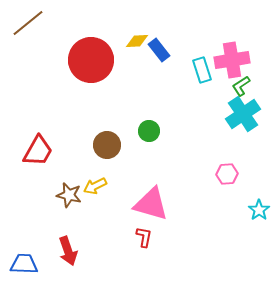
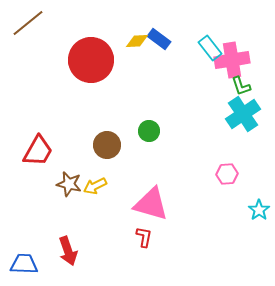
blue rectangle: moved 11 px up; rotated 15 degrees counterclockwise
cyan rectangle: moved 8 px right, 22 px up; rotated 20 degrees counterclockwise
green L-shape: rotated 75 degrees counterclockwise
brown star: moved 11 px up
